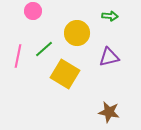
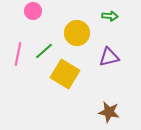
green line: moved 2 px down
pink line: moved 2 px up
